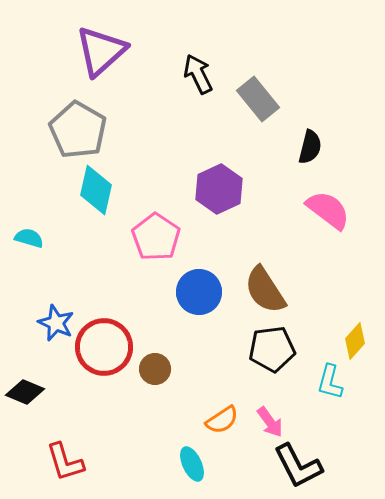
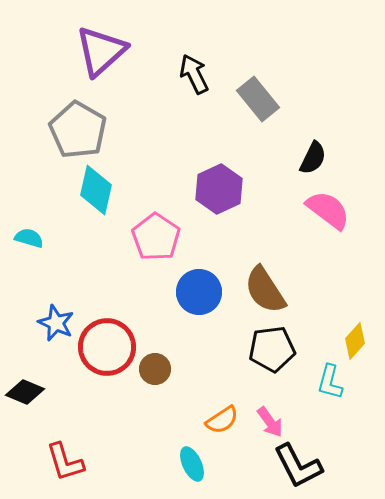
black arrow: moved 4 px left
black semicircle: moved 3 px right, 11 px down; rotated 12 degrees clockwise
red circle: moved 3 px right
